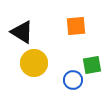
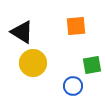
yellow circle: moved 1 px left
blue circle: moved 6 px down
